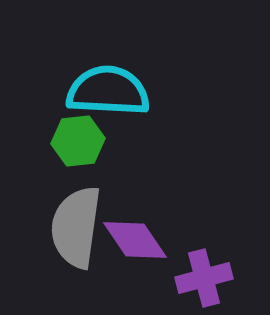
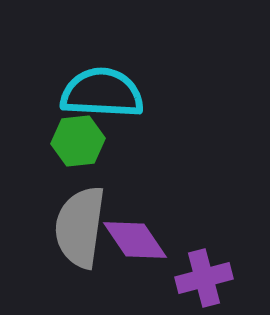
cyan semicircle: moved 6 px left, 2 px down
gray semicircle: moved 4 px right
